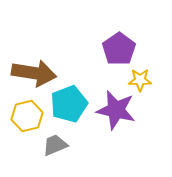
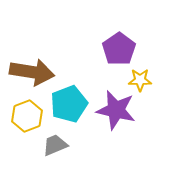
brown arrow: moved 2 px left, 1 px up
yellow hexagon: rotated 8 degrees counterclockwise
